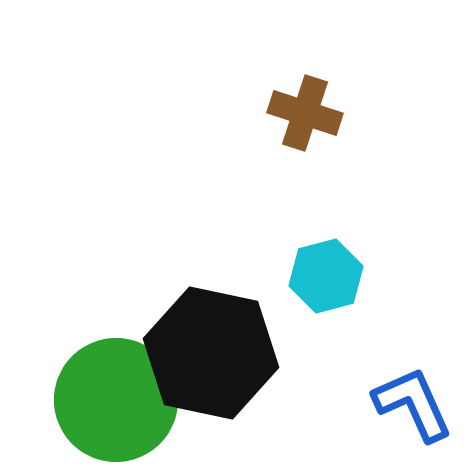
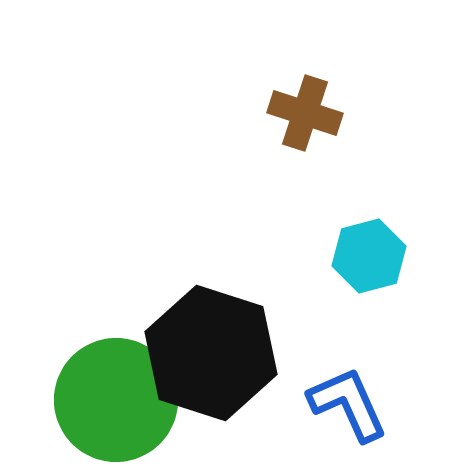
cyan hexagon: moved 43 px right, 20 px up
black hexagon: rotated 6 degrees clockwise
blue L-shape: moved 65 px left
